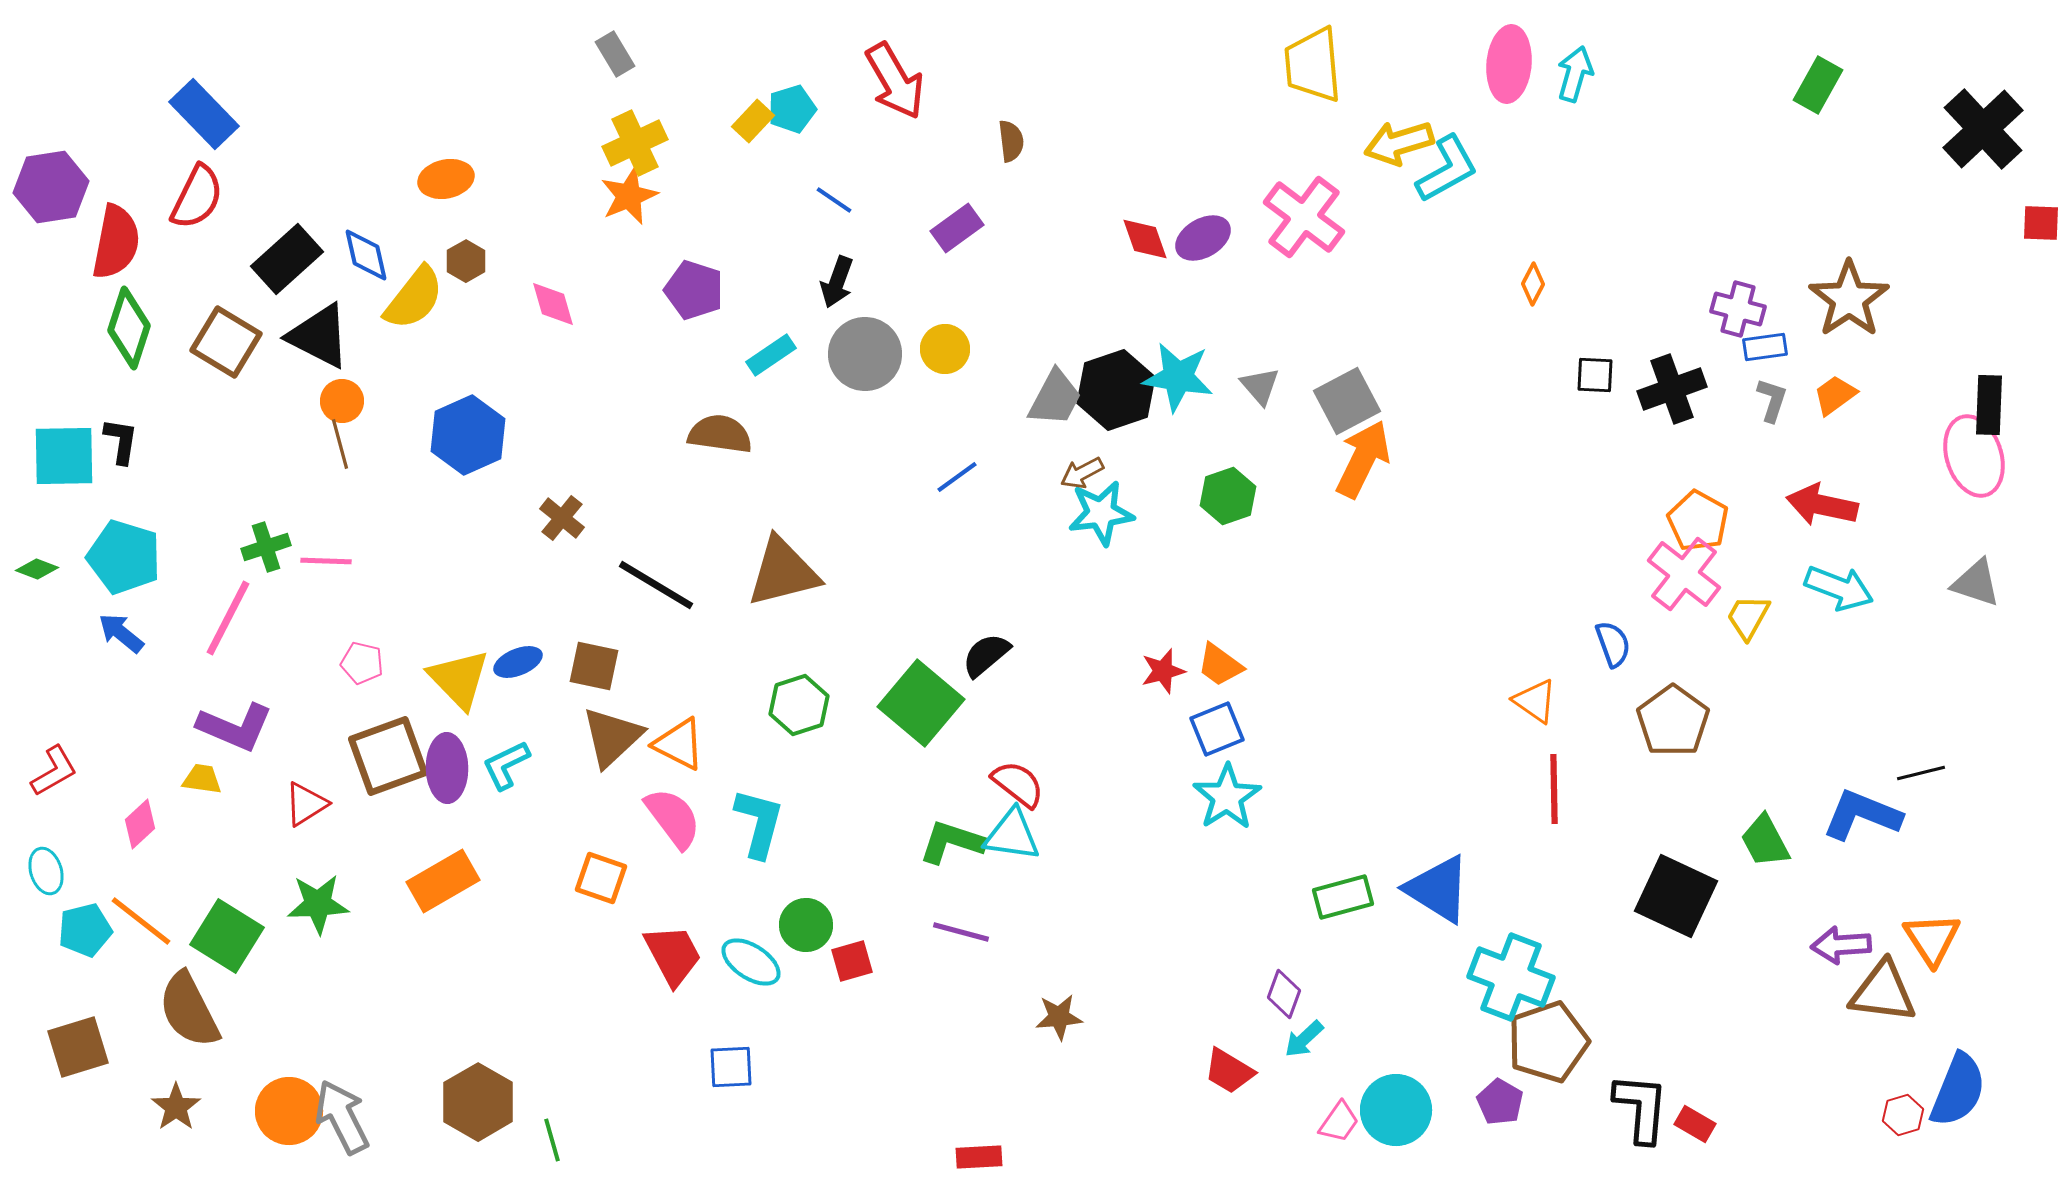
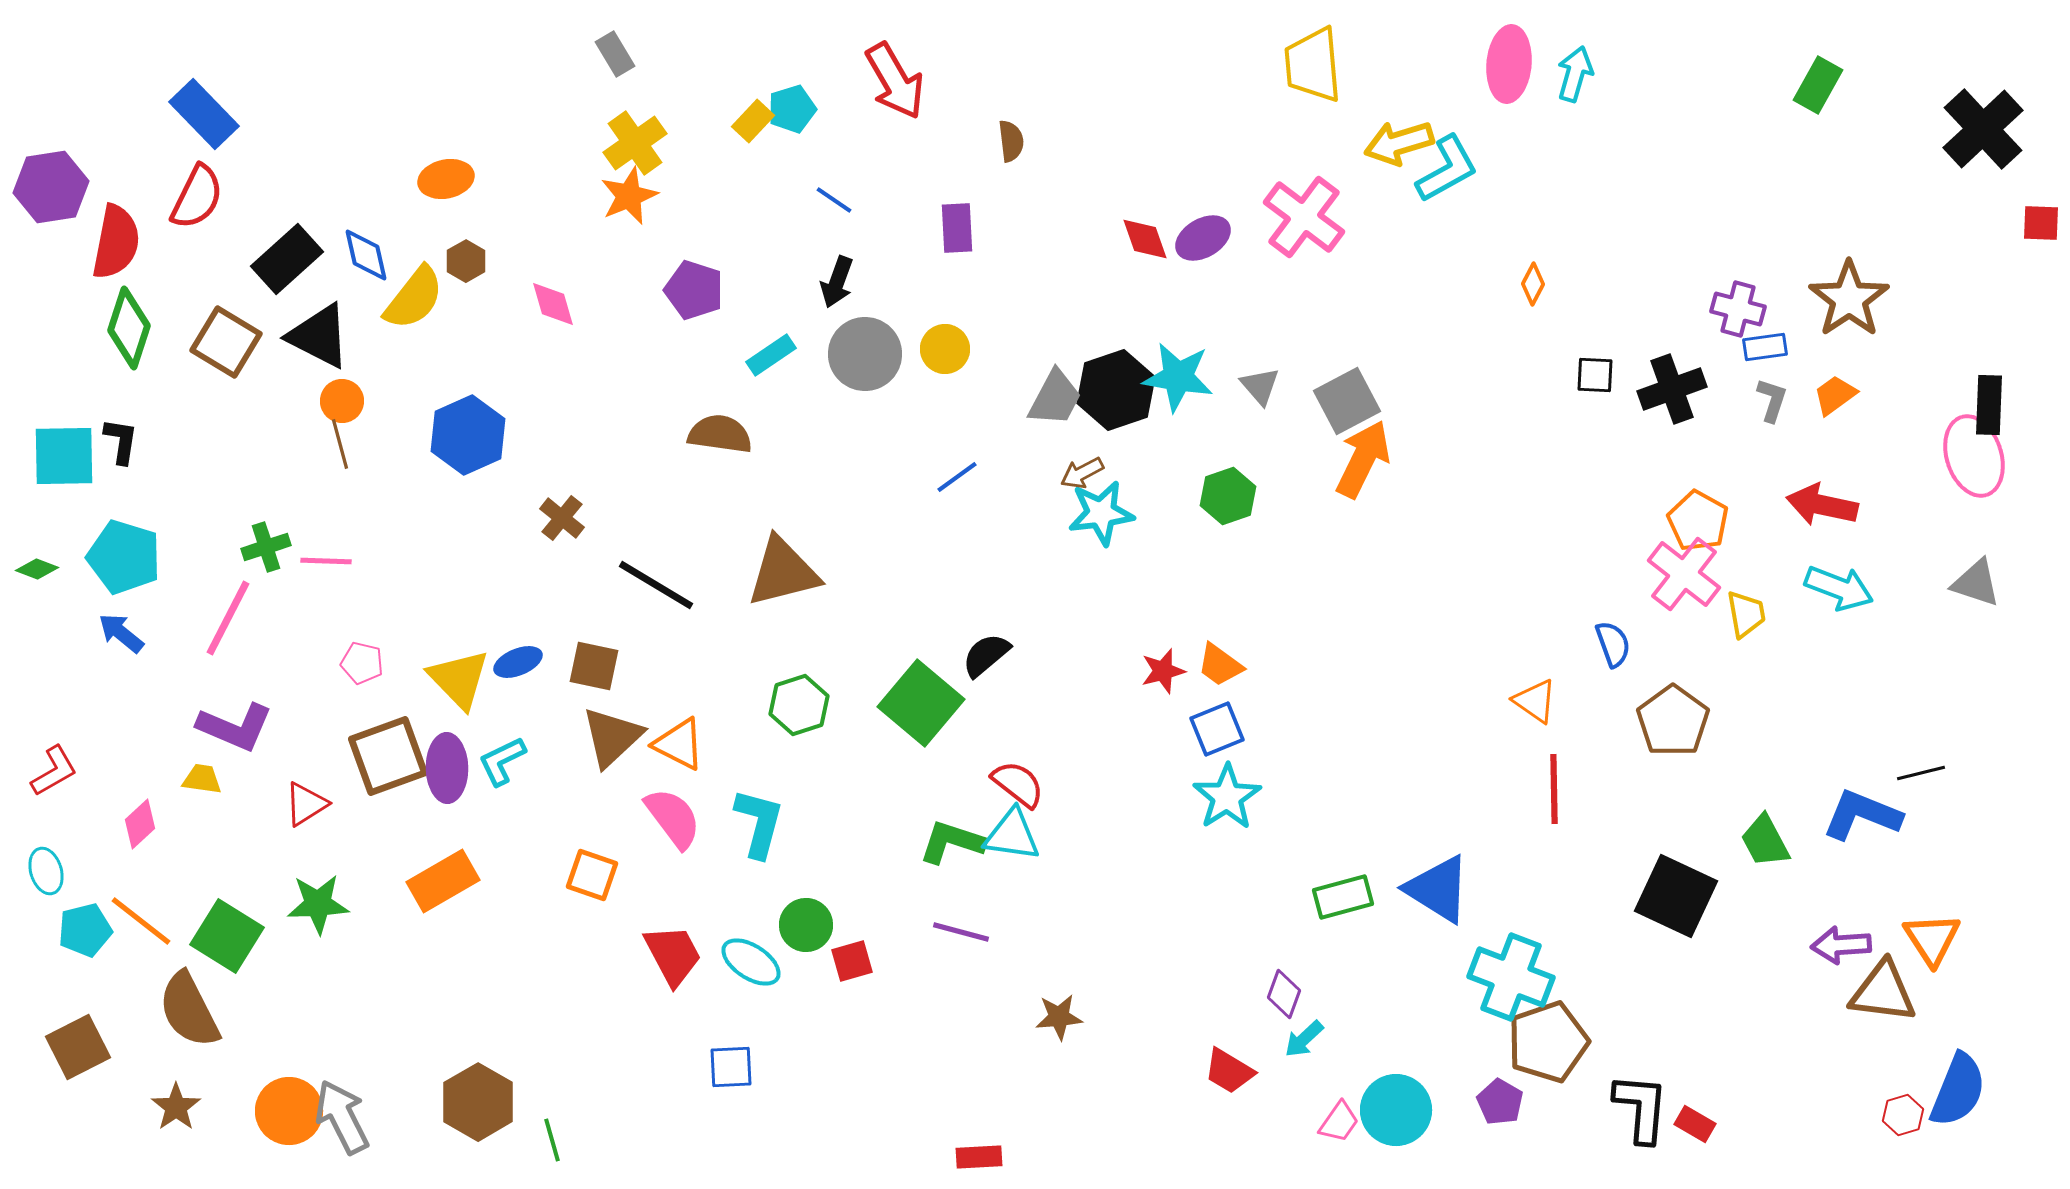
yellow cross at (635, 143): rotated 10 degrees counterclockwise
purple rectangle at (957, 228): rotated 57 degrees counterclockwise
yellow trapezoid at (1748, 617): moved 2 px left, 3 px up; rotated 141 degrees clockwise
cyan L-shape at (506, 765): moved 4 px left, 4 px up
orange square at (601, 878): moved 9 px left, 3 px up
brown square at (78, 1047): rotated 10 degrees counterclockwise
